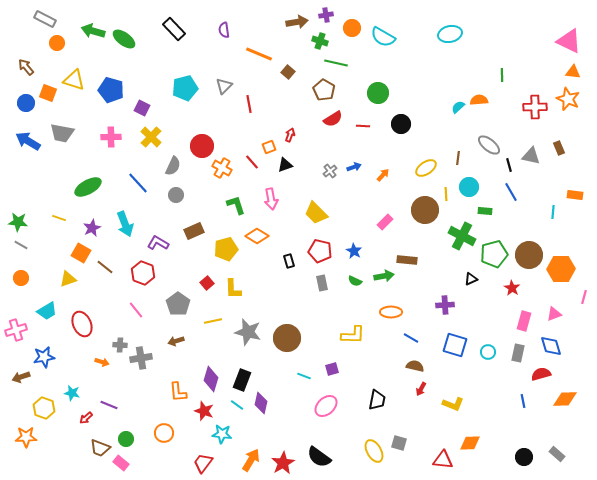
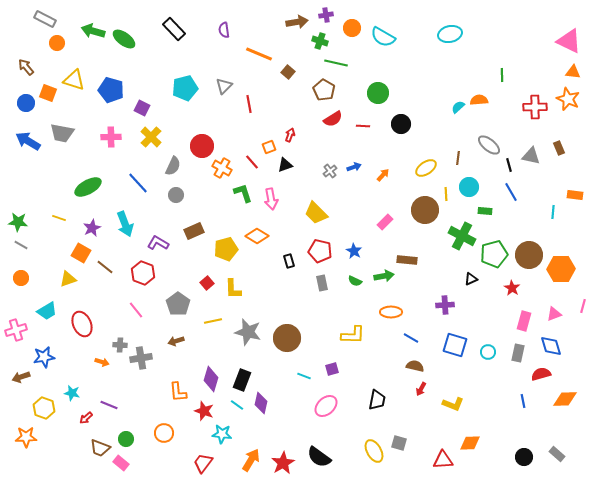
green L-shape at (236, 205): moved 7 px right, 12 px up
pink line at (584, 297): moved 1 px left, 9 px down
red triangle at (443, 460): rotated 10 degrees counterclockwise
